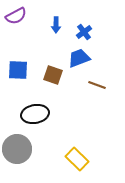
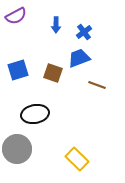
blue square: rotated 20 degrees counterclockwise
brown square: moved 2 px up
